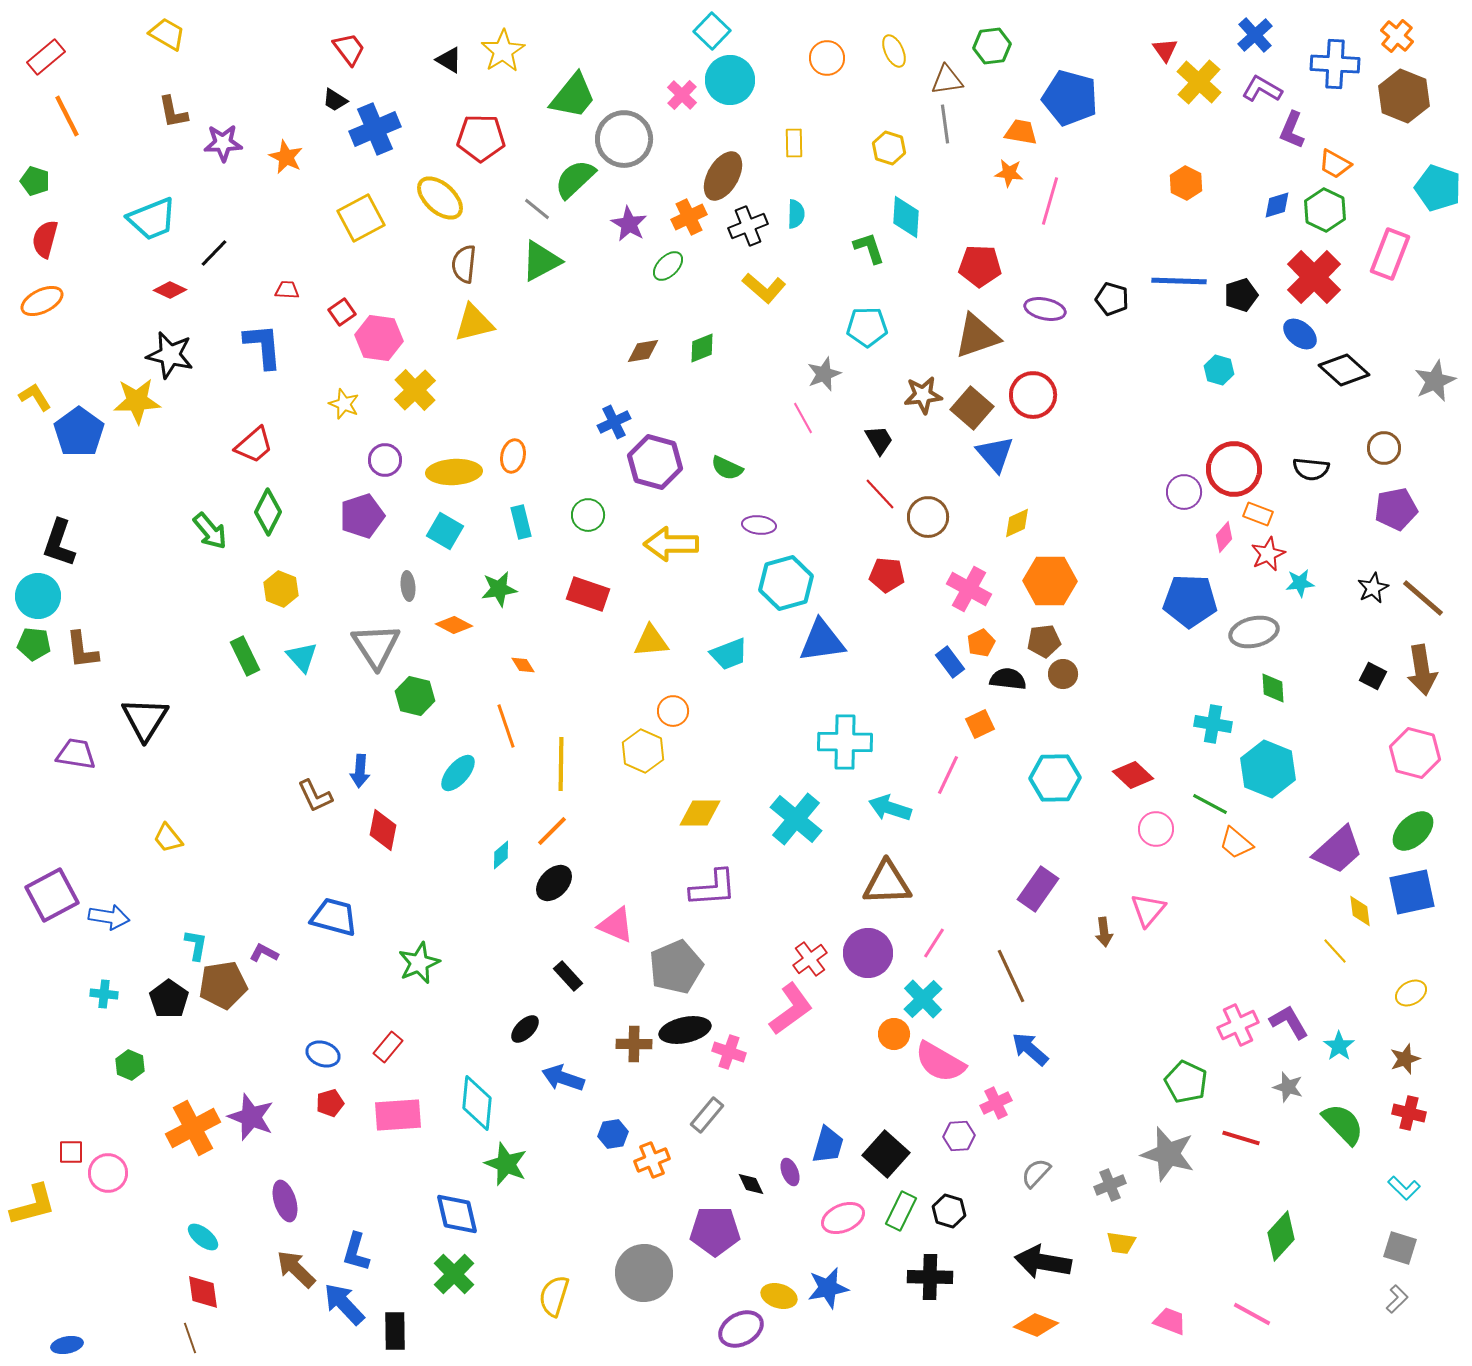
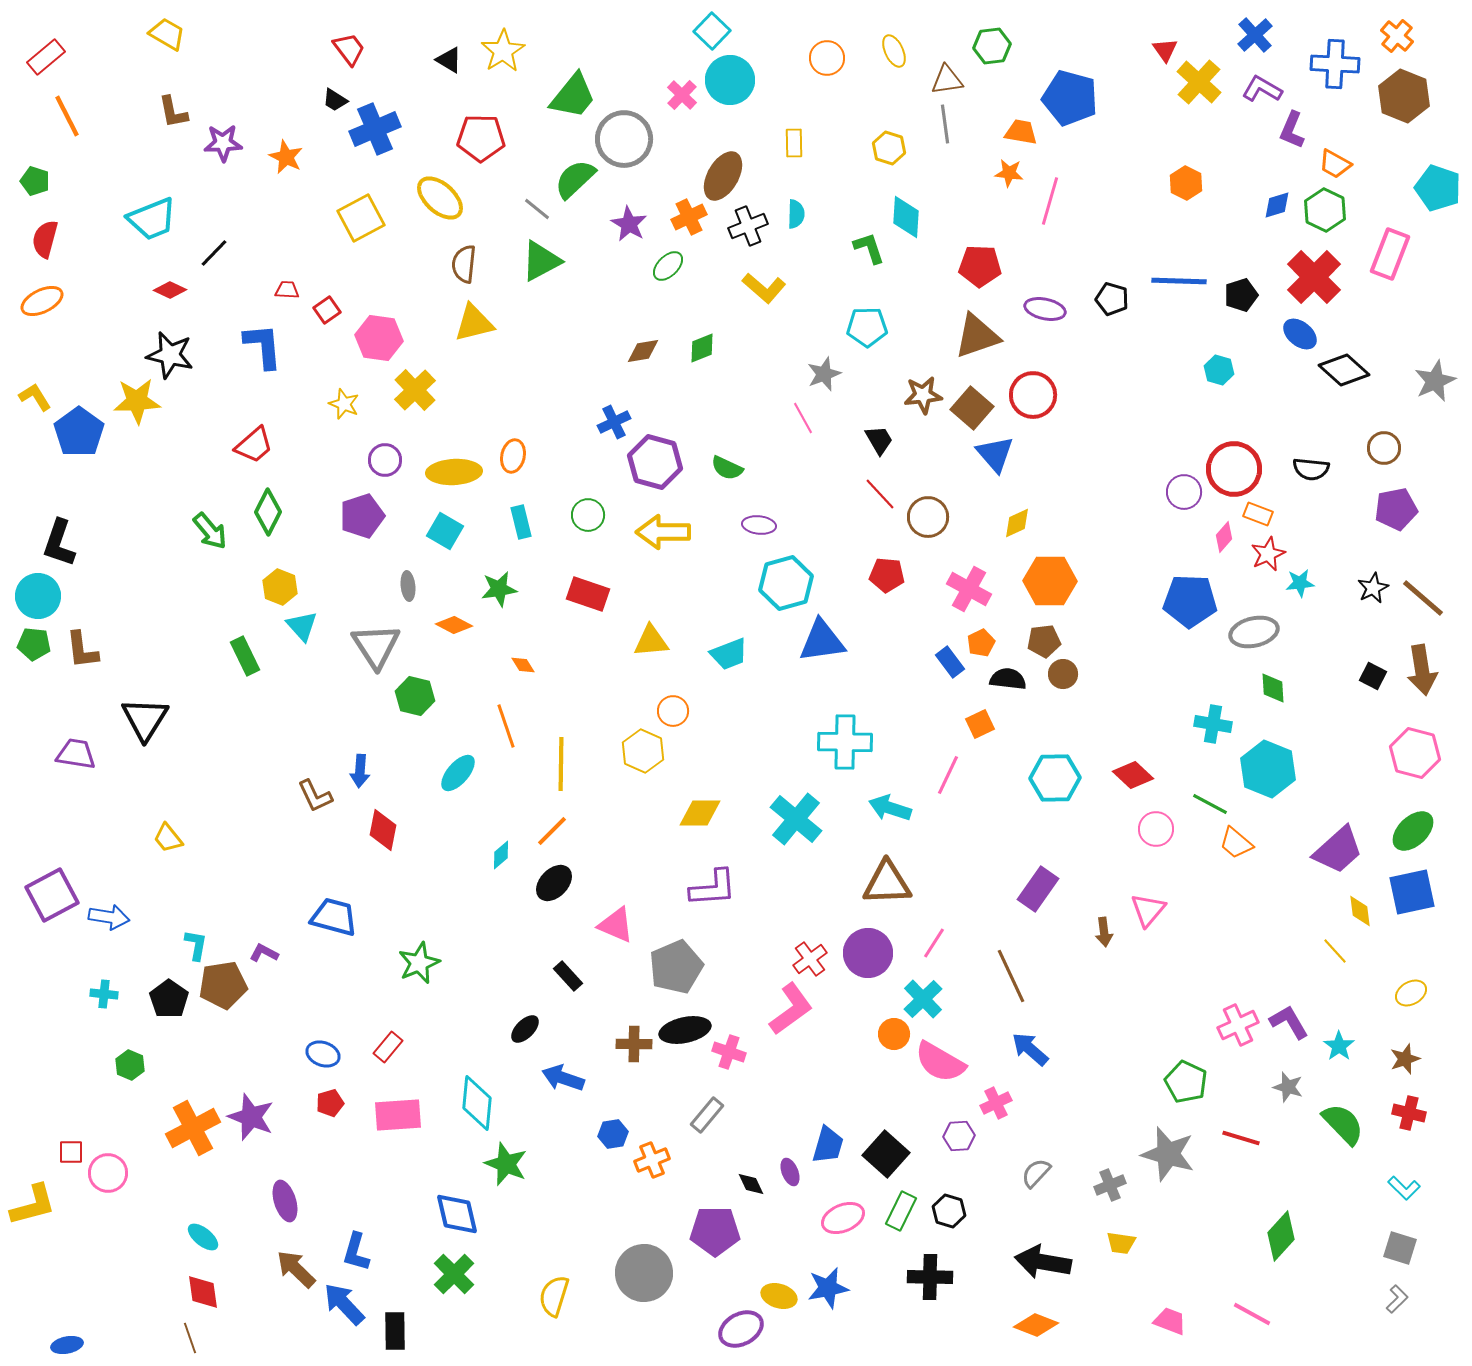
red square at (342, 312): moved 15 px left, 2 px up
yellow arrow at (671, 544): moved 8 px left, 12 px up
yellow hexagon at (281, 589): moved 1 px left, 2 px up
cyan triangle at (302, 657): moved 31 px up
